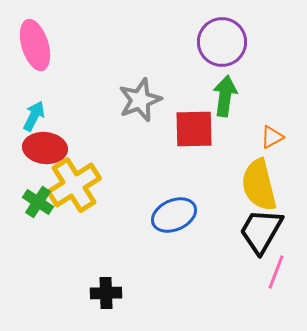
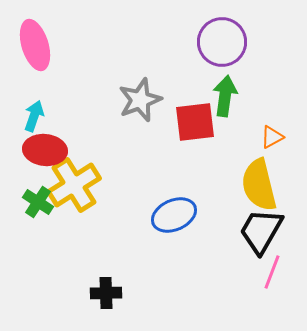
cyan arrow: rotated 8 degrees counterclockwise
red square: moved 1 px right, 7 px up; rotated 6 degrees counterclockwise
red ellipse: moved 2 px down
pink line: moved 4 px left
